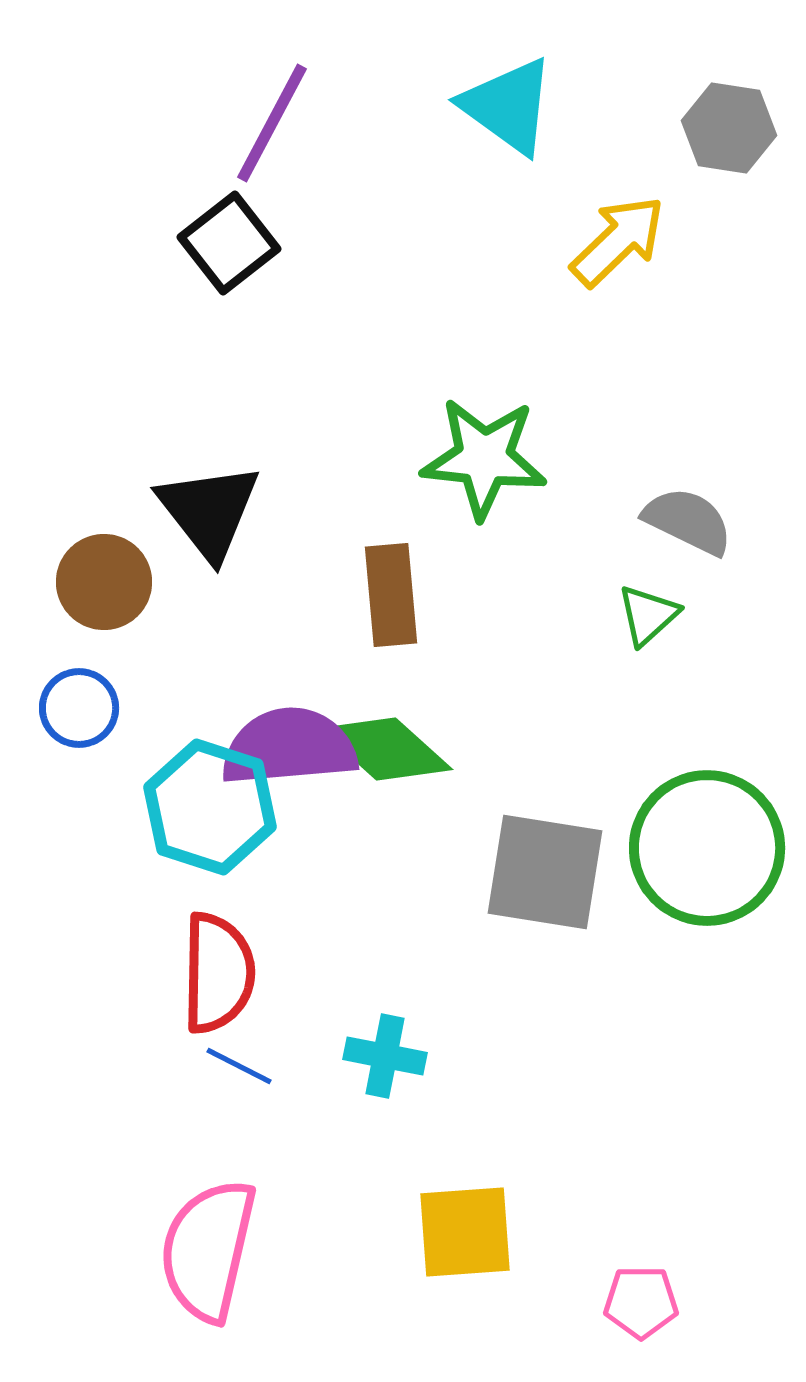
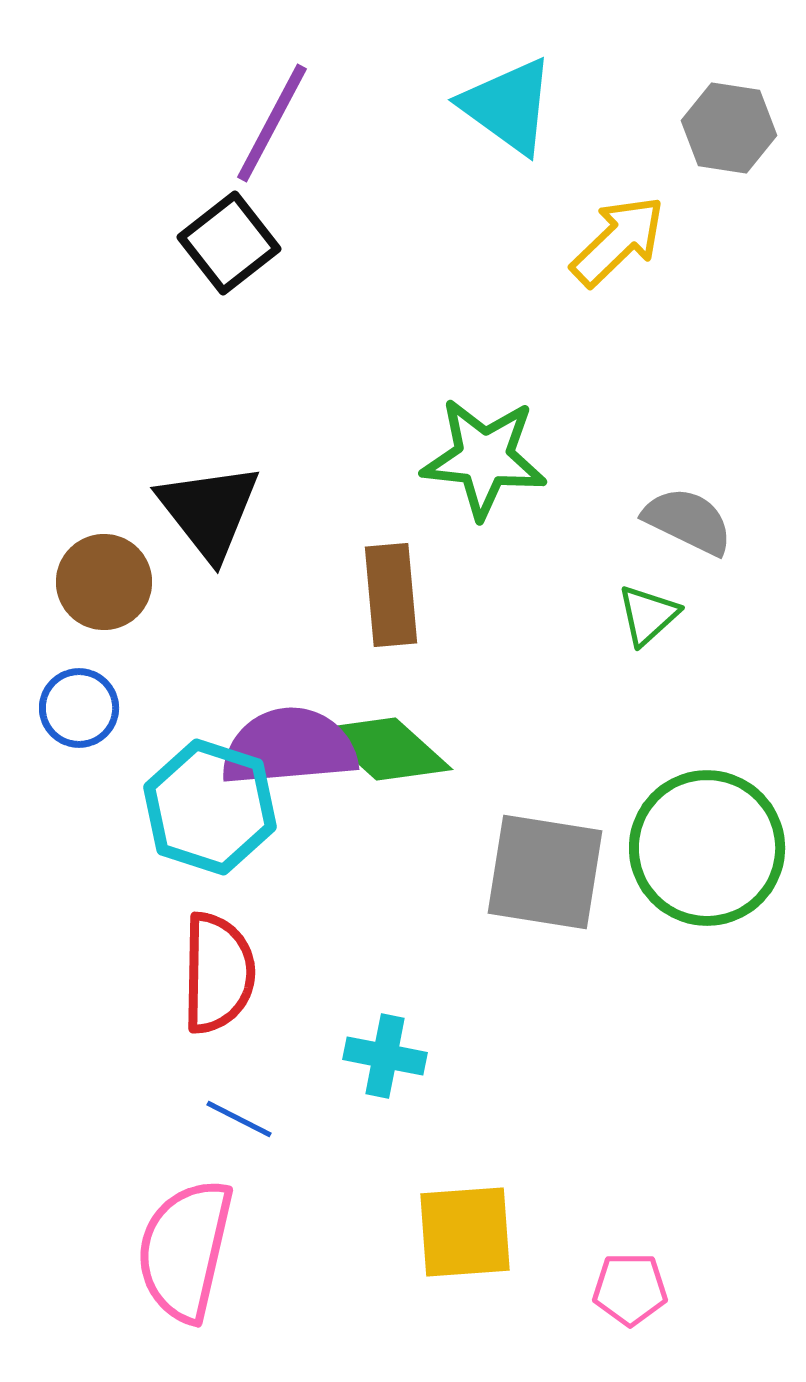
blue line: moved 53 px down
pink semicircle: moved 23 px left
pink pentagon: moved 11 px left, 13 px up
